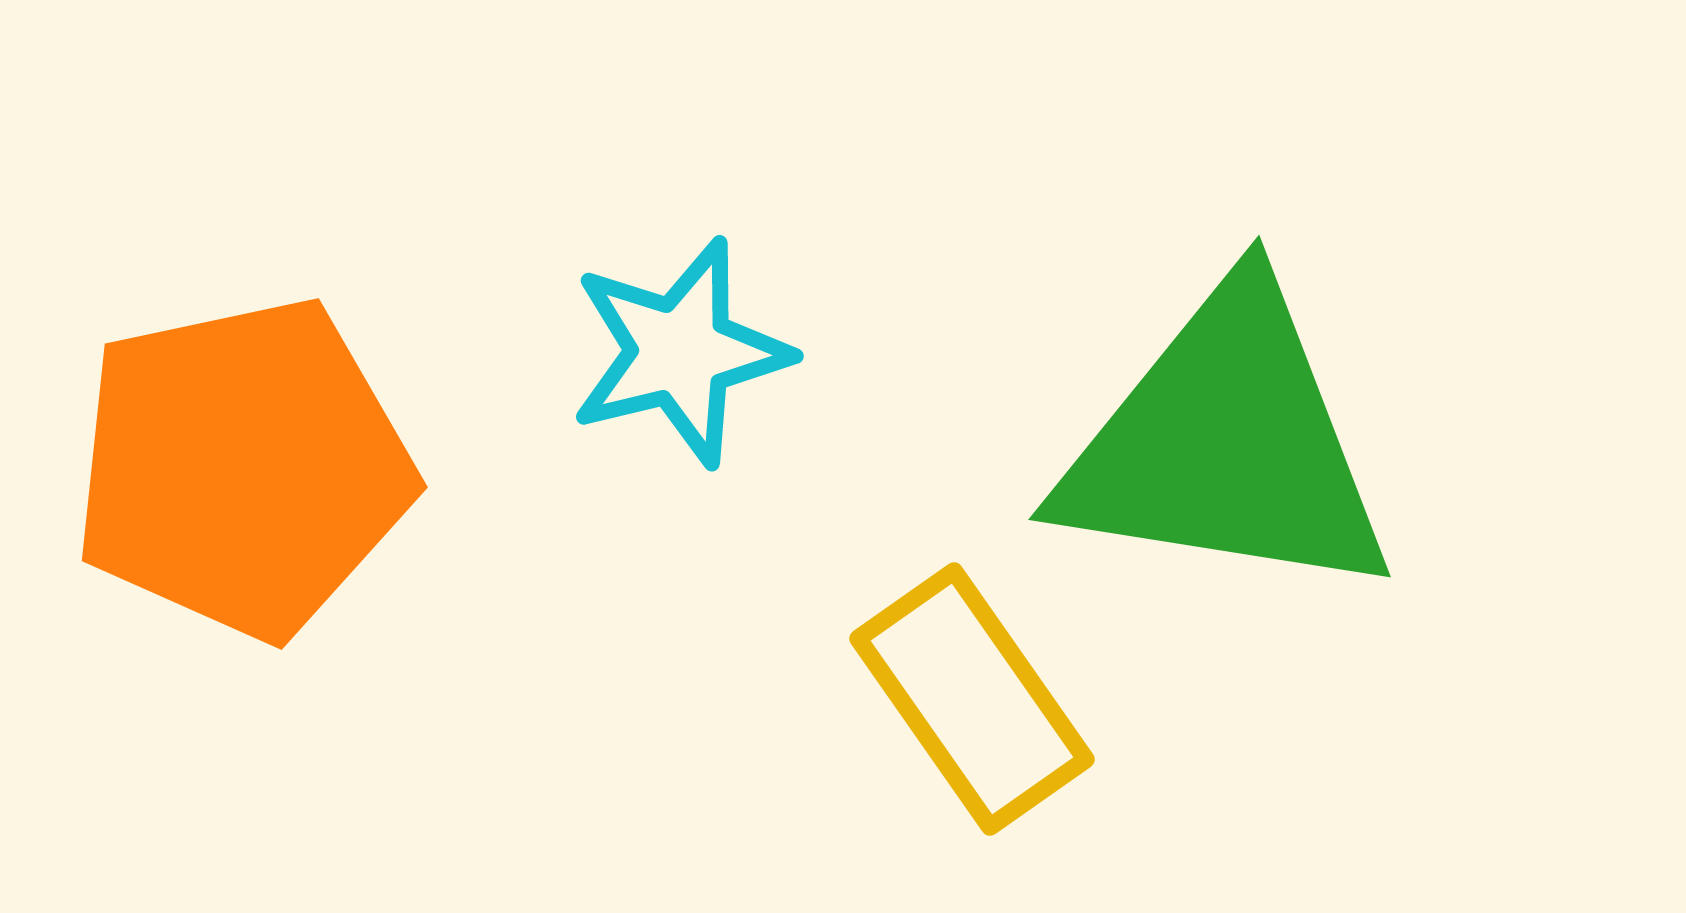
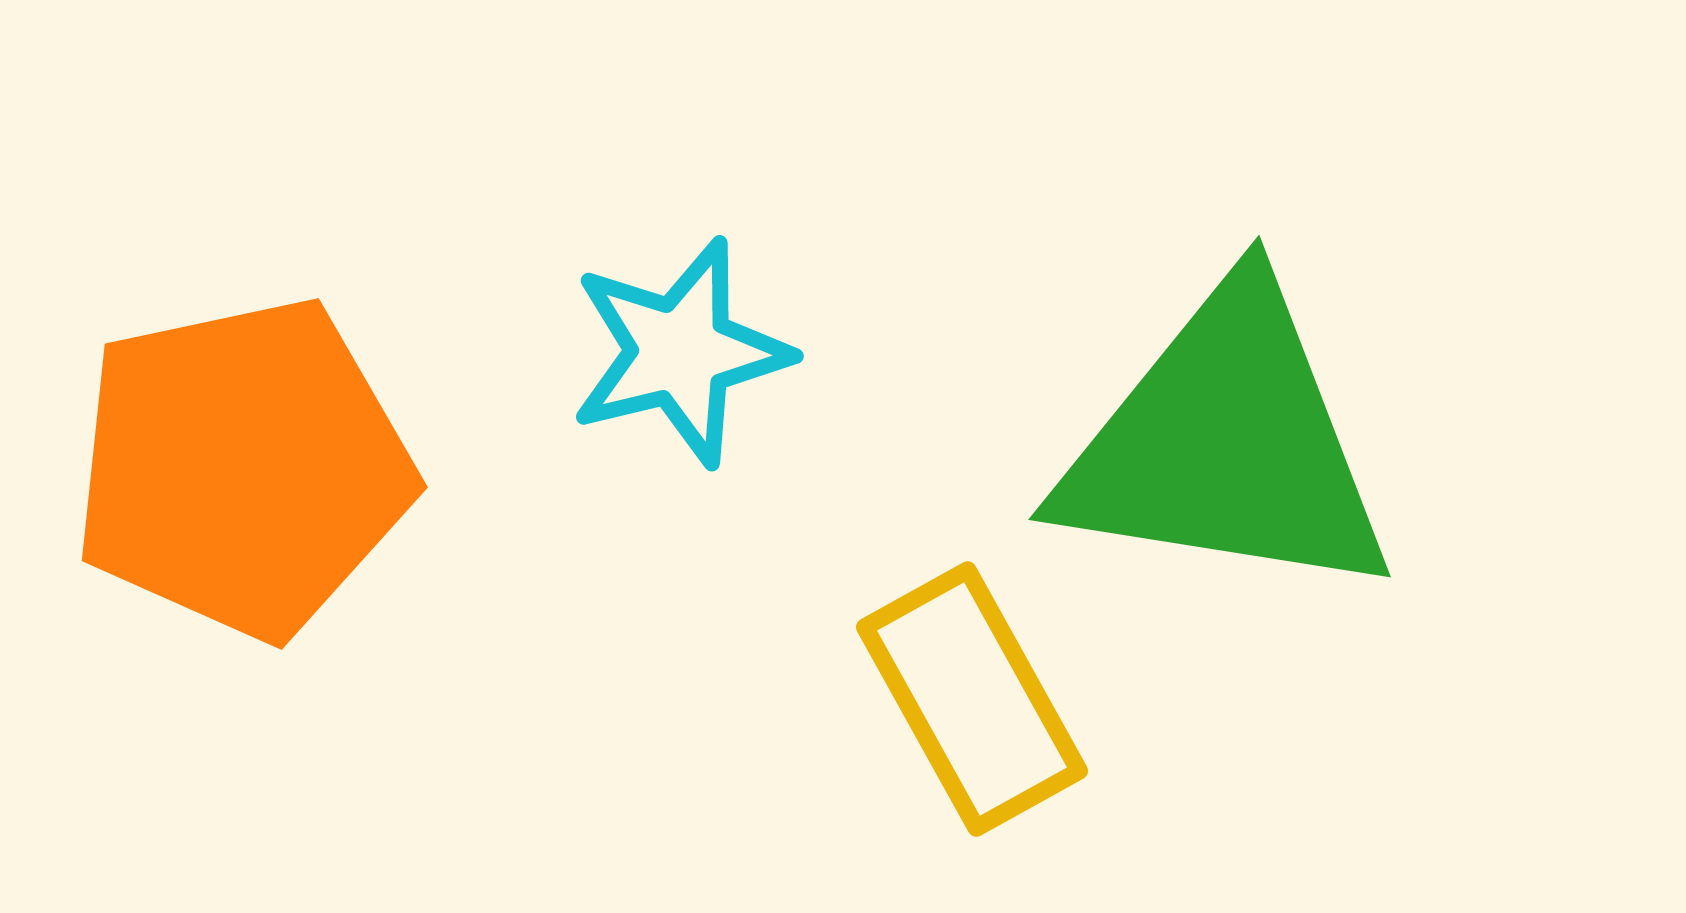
yellow rectangle: rotated 6 degrees clockwise
